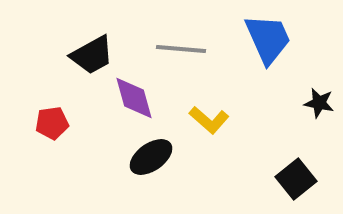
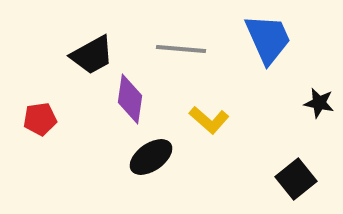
purple diamond: moved 4 px left, 1 px down; rotated 24 degrees clockwise
red pentagon: moved 12 px left, 4 px up
